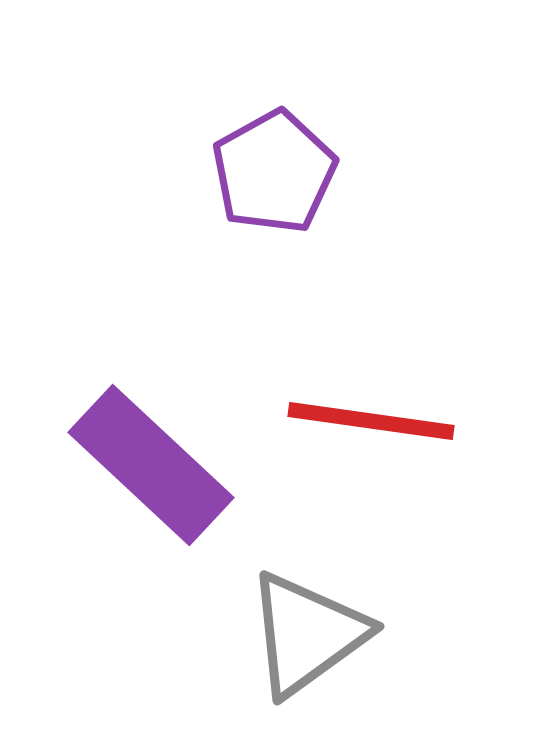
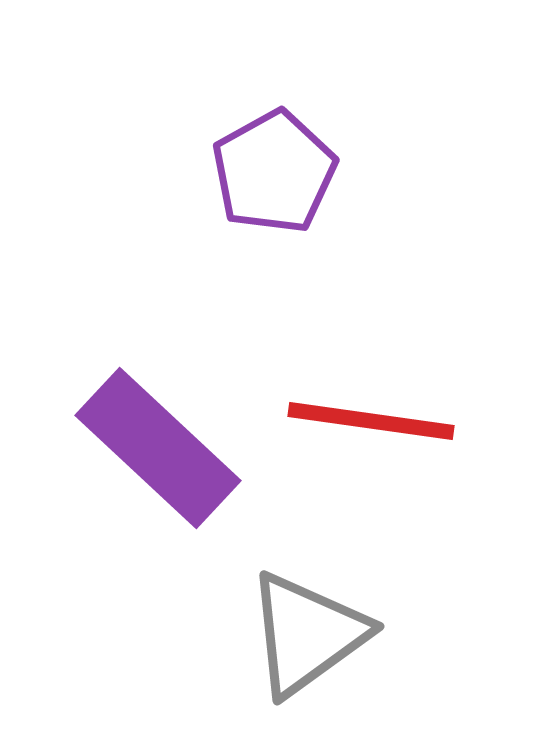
purple rectangle: moved 7 px right, 17 px up
